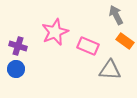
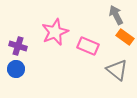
orange rectangle: moved 4 px up
gray triangle: moved 7 px right; rotated 35 degrees clockwise
